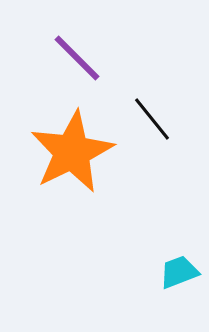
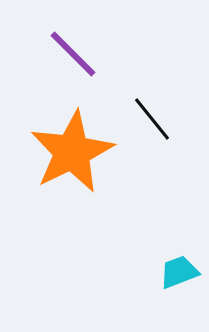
purple line: moved 4 px left, 4 px up
